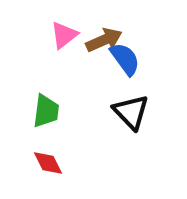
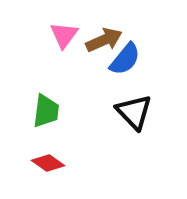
pink triangle: rotated 16 degrees counterclockwise
blue semicircle: rotated 75 degrees clockwise
black triangle: moved 3 px right
red diamond: rotated 28 degrees counterclockwise
